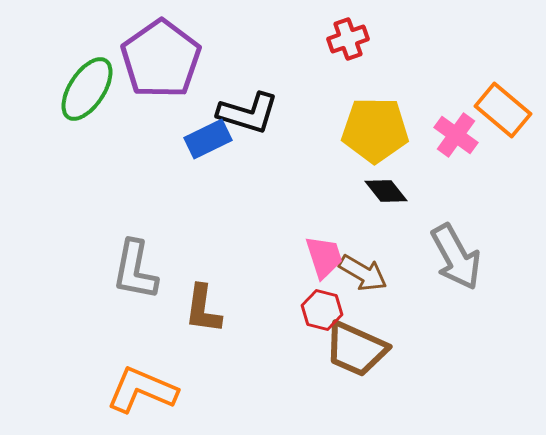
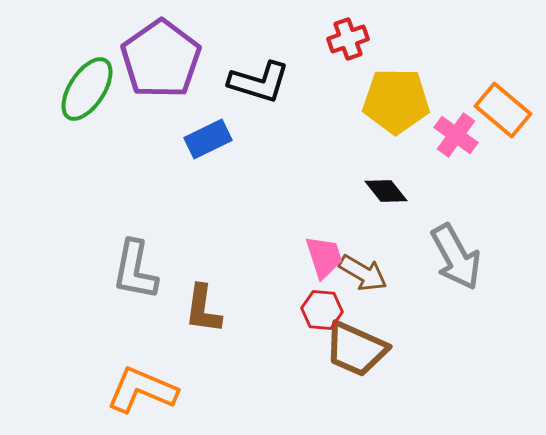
black L-shape: moved 11 px right, 31 px up
yellow pentagon: moved 21 px right, 29 px up
red hexagon: rotated 9 degrees counterclockwise
